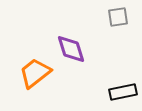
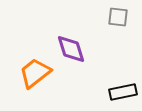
gray square: rotated 15 degrees clockwise
